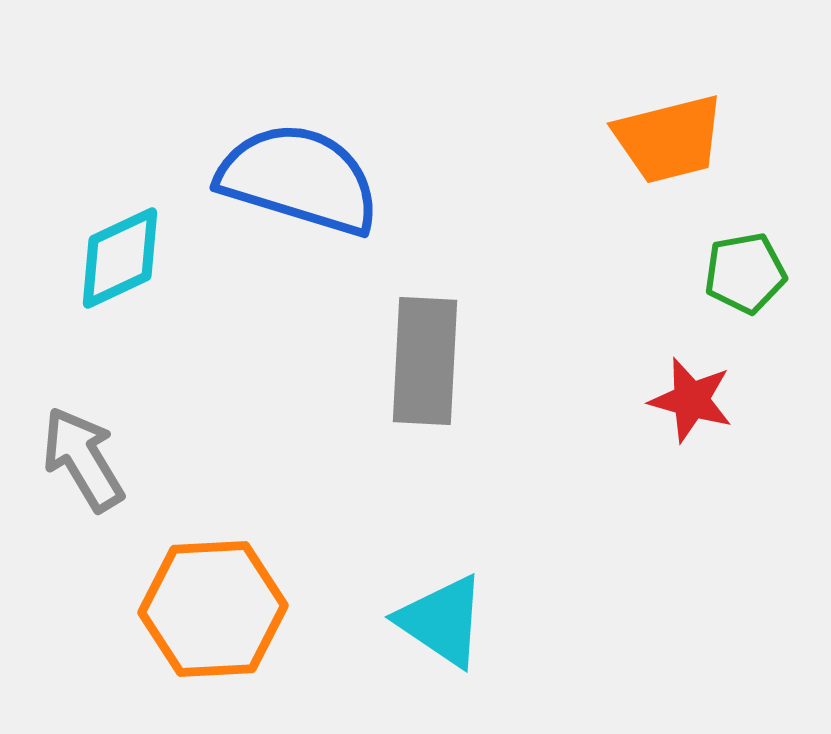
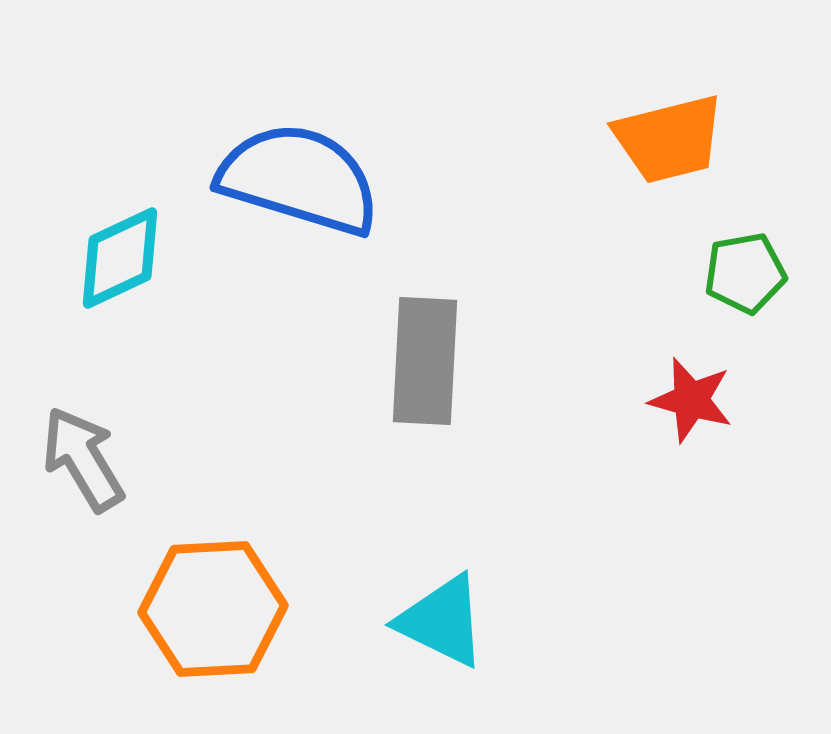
cyan triangle: rotated 8 degrees counterclockwise
